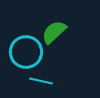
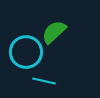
cyan line: moved 3 px right
